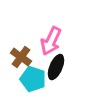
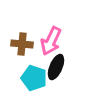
brown cross: moved 1 px right, 13 px up; rotated 30 degrees counterclockwise
cyan pentagon: moved 1 px right, 1 px up
